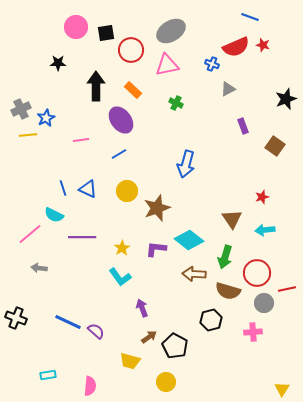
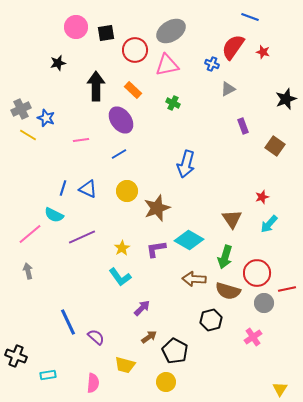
red star at (263, 45): moved 7 px down
red semicircle at (236, 47): moved 3 px left; rotated 148 degrees clockwise
red circle at (131, 50): moved 4 px right
black star at (58, 63): rotated 14 degrees counterclockwise
green cross at (176, 103): moved 3 px left
blue star at (46, 118): rotated 24 degrees counterclockwise
yellow line at (28, 135): rotated 36 degrees clockwise
blue line at (63, 188): rotated 35 degrees clockwise
cyan arrow at (265, 230): moved 4 px right, 6 px up; rotated 42 degrees counterclockwise
purple line at (82, 237): rotated 24 degrees counterclockwise
cyan diamond at (189, 240): rotated 8 degrees counterclockwise
purple L-shape at (156, 249): rotated 15 degrees counterclockwise
gray arrow at (39, 268): moved 11 px left, 3 px down; rotated 70 degrees clockwise
brown arrow at (194, 274): moved 5 px down
purple arrow at (142, 308): rotated 66 degrees clockwise
black cross at (16, 318): moved 38 px down
blue line at (68, 322): rotated 40 degrees clockwise
purple semicircle at (96, 331): moved 6 px down
pink cross at (253, 332): moved 5 px down; rotated 30 degrees counterclockwise
black pentagon at (175, 346): moved 5 px down
yellow trapezoid at (130, 361): moved 5 px left, 4 px down
pink semicircle at (90, 386): moved 3 px right, 3 px up
yellow triangle at (282, 389): moved 2 px left
